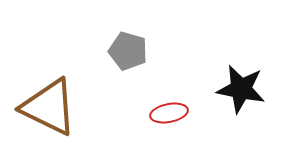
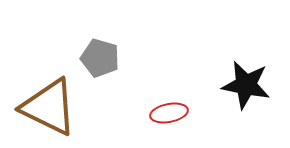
gray pentagon: moved 28 px left, 7 px down
black star: moved 5 px right, 4 px up
